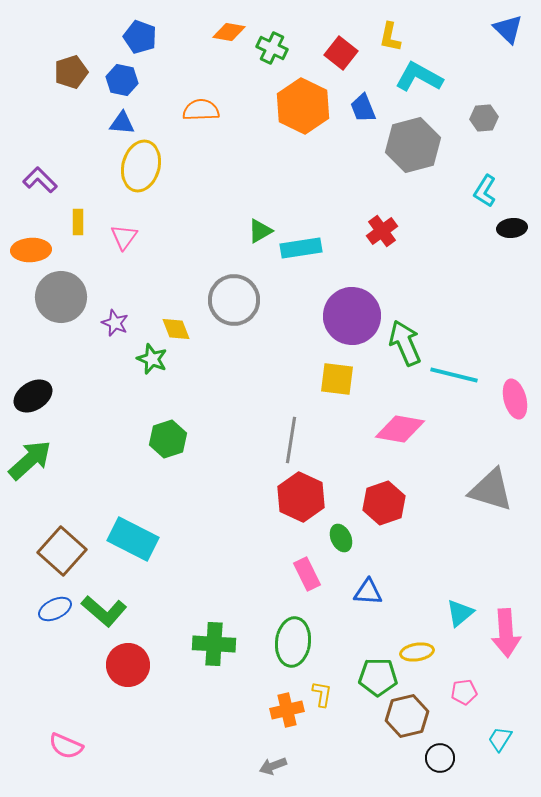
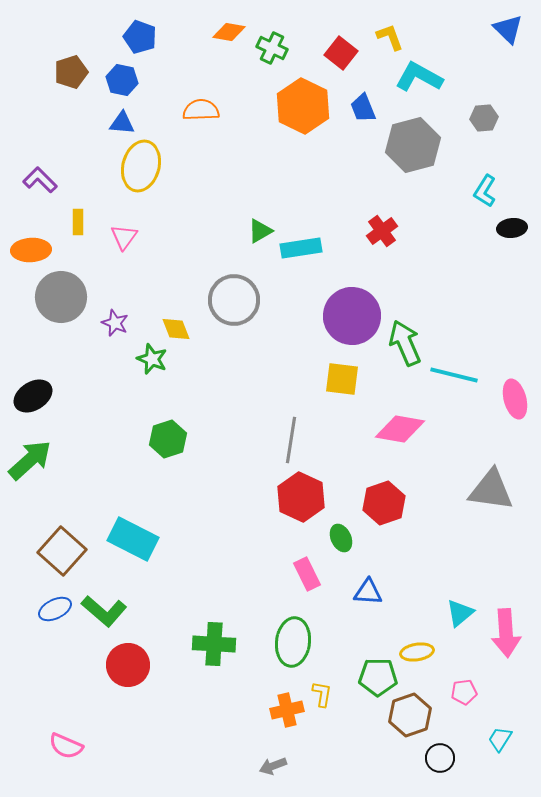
yellow L-shape at (390, 37): rotated 148 degrees clockwise
yellow square at (337, 379): moved 5 px right
gray triangle at (491, 490): rotated 9 degrees counterclockwise
brown hexagon at (407, 716): moved 3 px right, 1 px up; rotated 6 degrees counterclockwise
